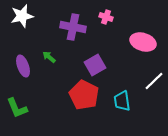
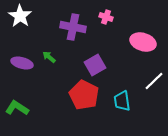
white star: moved 2 px left; rotated 25 degrees counterclockwise
purple ellipse: moved 1 px left, 3 px up; rotated 55 degrees counterclockwise
green L-shape: rotated 145 degrees clockwise
